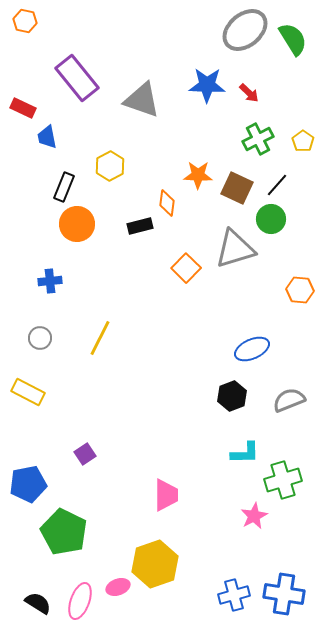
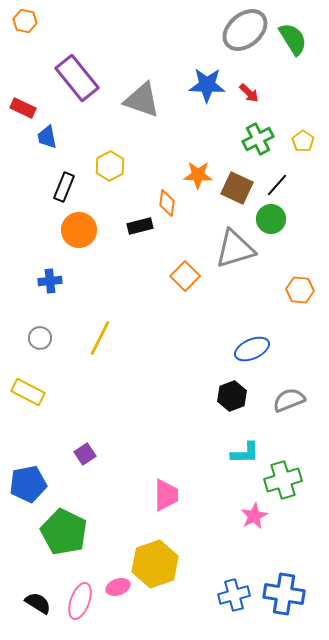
orange circle at (77, 224): moved 2 px right, 6 px down
orange square at (186, 268): moved 1 px left, 8 px down
